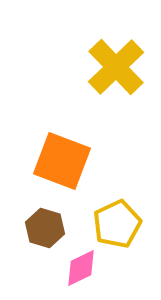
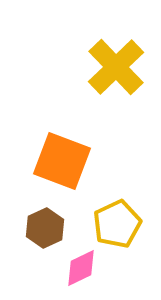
brown hexagon: rotated 18 degrees clockwise
